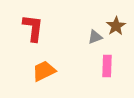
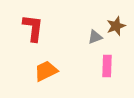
brown star: rotated 12 degrees clockwise
orange trapezoid: moved 2 px right
